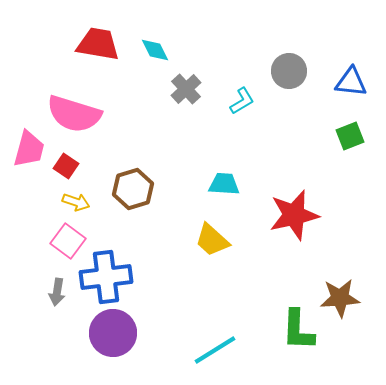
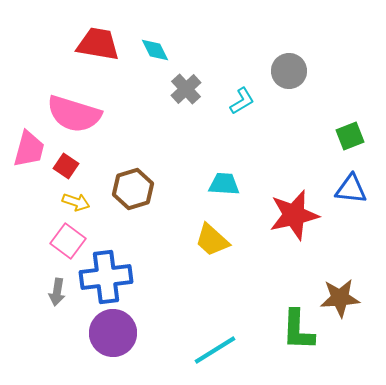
blue triangle: moved 107 px down
